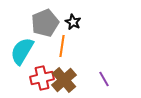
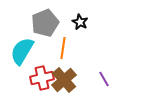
black star: moved 7 px right
orange line: moved 1 px right, 2 px down
